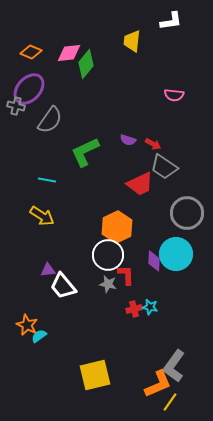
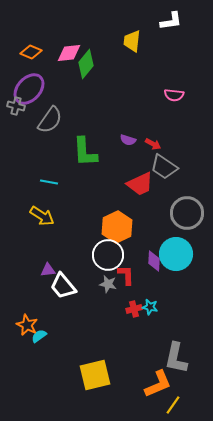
green L-shape: rotated 68 degrees counterclockwise
cyan line: moved 2 px right, 2 px down
gray L-shape: moved 2 px right, 8 px up; rotated 24 degrees counterclockwise
yellow line: moved 3 px right, 3 px down
